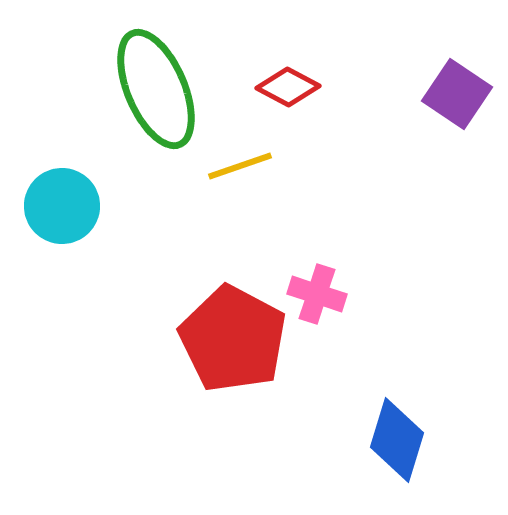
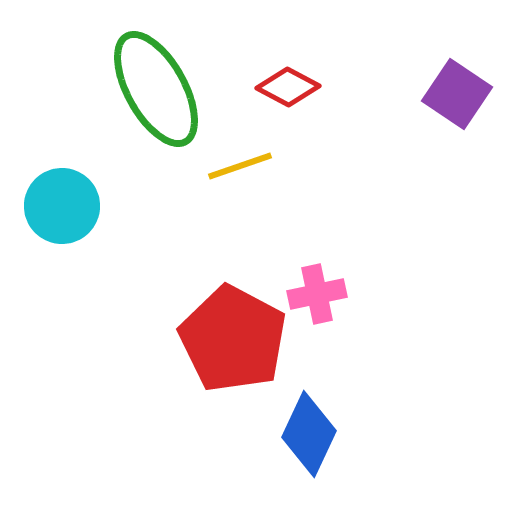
green ellipse: rotated 6 degrees counterclockwise
pink cross: rotated 30 degrees counterclockwise
blue diamond: moved 88 px left, 6 px up; rotated 8 degrees clockwise
